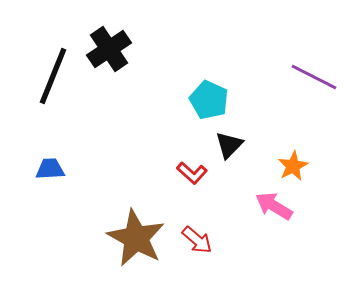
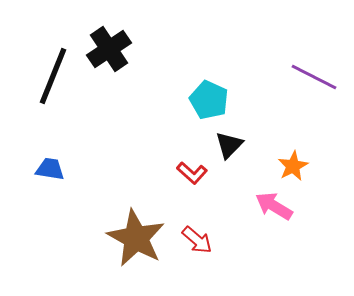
blue trapezoid: rotated 12 degrees clockwise
